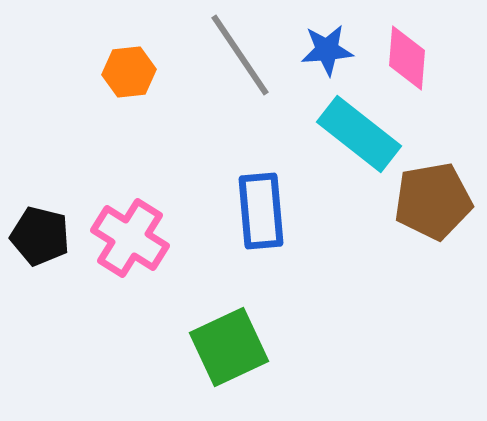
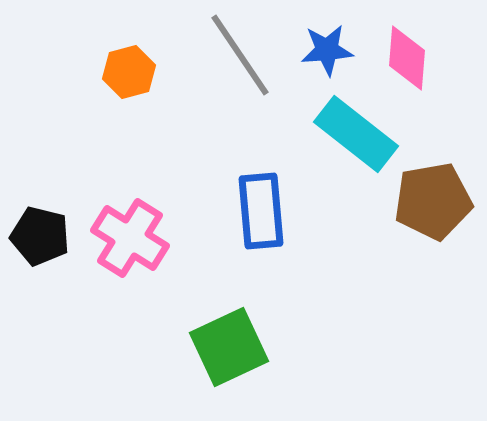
orange hexagon: rotated 9 degrees counterclockwise
cyan rectangle: moved 3 px left
